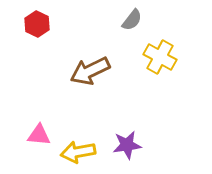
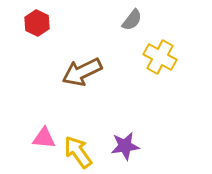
red hexagon: moved 1 px up
brown arrow: moved 8 px left, 1 px down
pink triangle: moved 5 px right, 3 px down
purple star: moved 2 px left, 1 px down
yellow arrow: rotated 64 degrees clockwise
